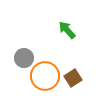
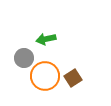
green arrow: moved 21 px left, 9 px down; rotated 60 degrees counterclockwise
